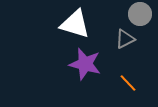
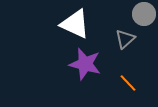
gray circle: moved 4 px right
white triangle: rotated 8 degrees clockwise
gray triangle: rotated 15 degrees counterclockwise
